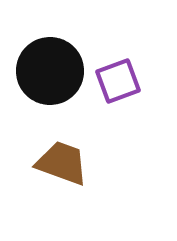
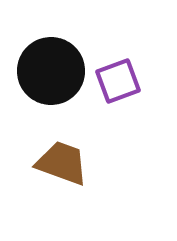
black circle: moved 1 px right
